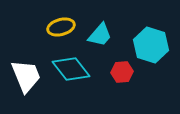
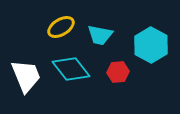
yellow ellipse: rotated 16 degrees counterclockwise
cyan trapezoid: rotated 60 degrees clockwise
cyan hexagon: rotated 12 degrees clockwise
red hexagon: moved 4 px left
